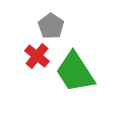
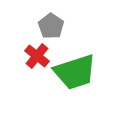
green trapezoid: rotated 75 degrees counterclockwise
